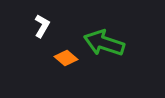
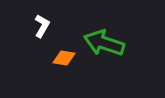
orange diamond: moved 2 px left; rotated 30 degrees counterclockwise
